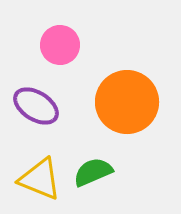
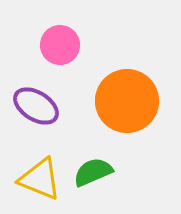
orange circle: moved 1 px up
